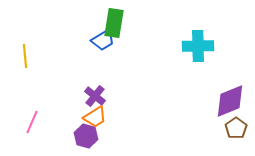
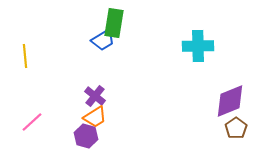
pink line: rotated 25 degrees clockwise
